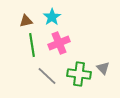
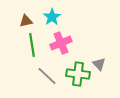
pink cross: moved 2 px right
gray triangle: moved 4 px left, 4 px up
green cross: moved 1 px left
